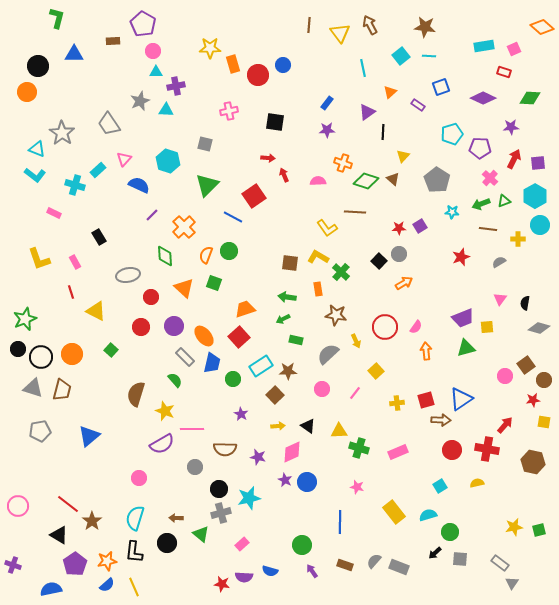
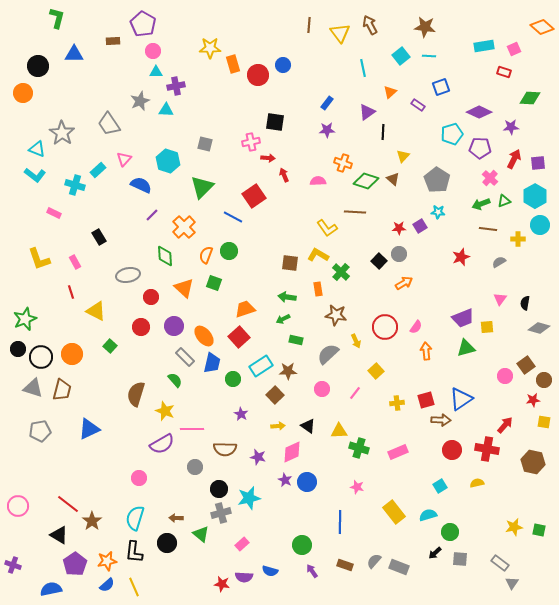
orange circle at (27, 92): moved 4 px left, 1 px down
purple diamond at (483, 98): moved 4 px left, 14 px down
pink cross at (229, 111): moved 22 px right, 31 px down
blue semicircle at (139, 185): moved 2 px right
green triangle at (207, 185): moved 5 px left, 2 px down
cyan star at (452, 212): moved 14 px left
yellow L-shape at (318, 257): moved 2 px up
green square at (111, 350): moved 1 px left, 4 px up
blue triangle at (89, 436): moved 7 px up; rotated 15 degrees clockwise
green square at (539, 530): rotated 24 degrees clockwise
